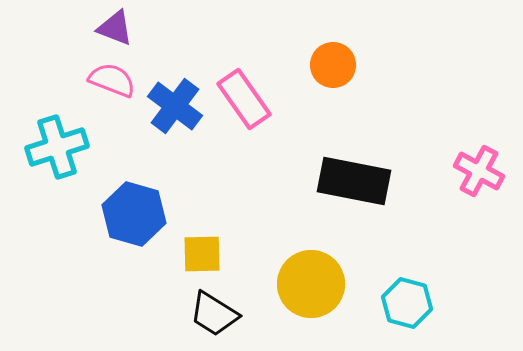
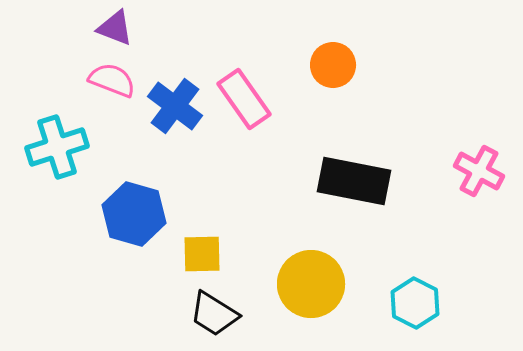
cyan hexagon: moved 8 px right; rotated 12 degrees clockwise
